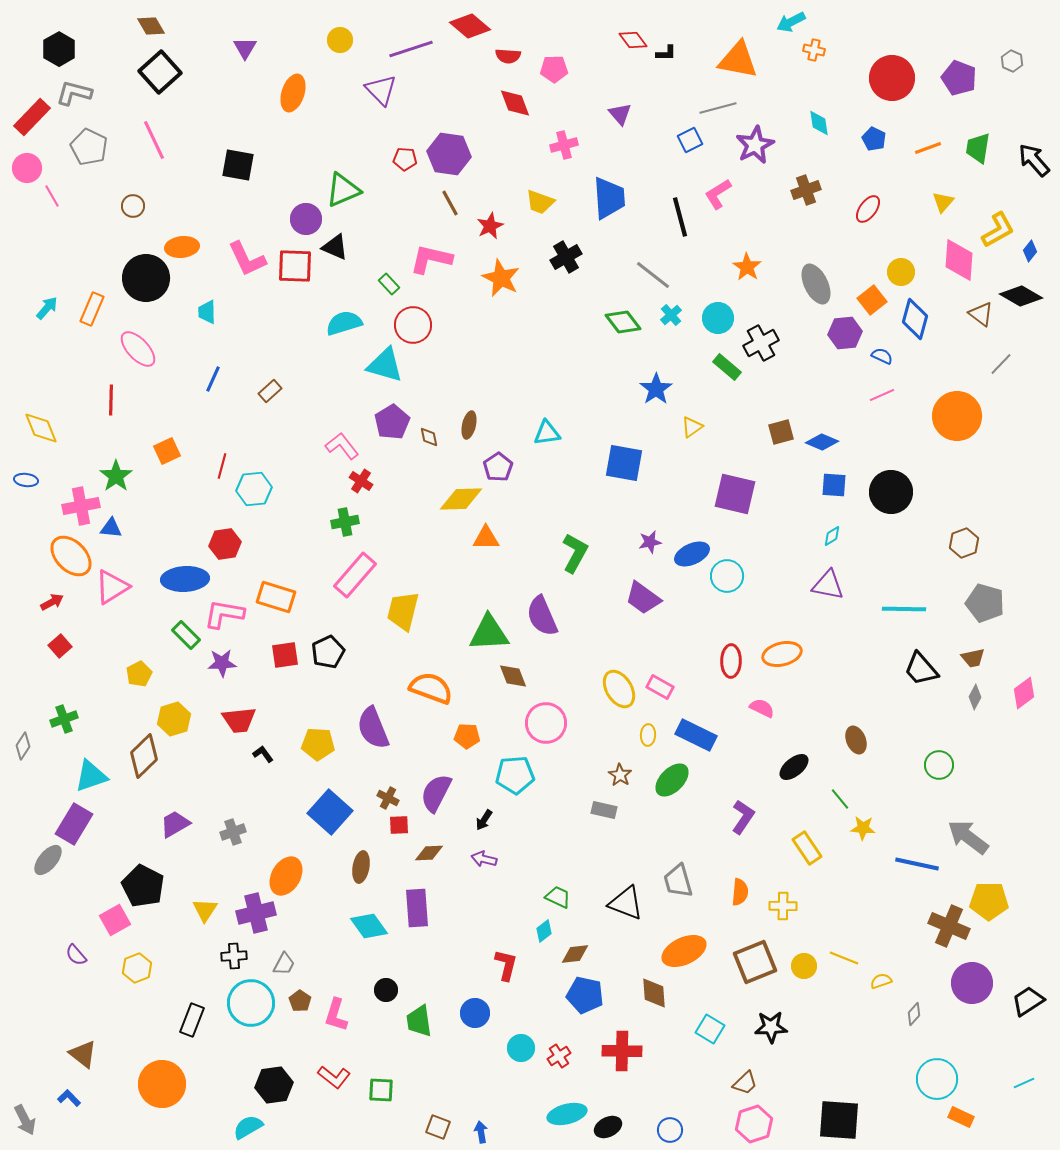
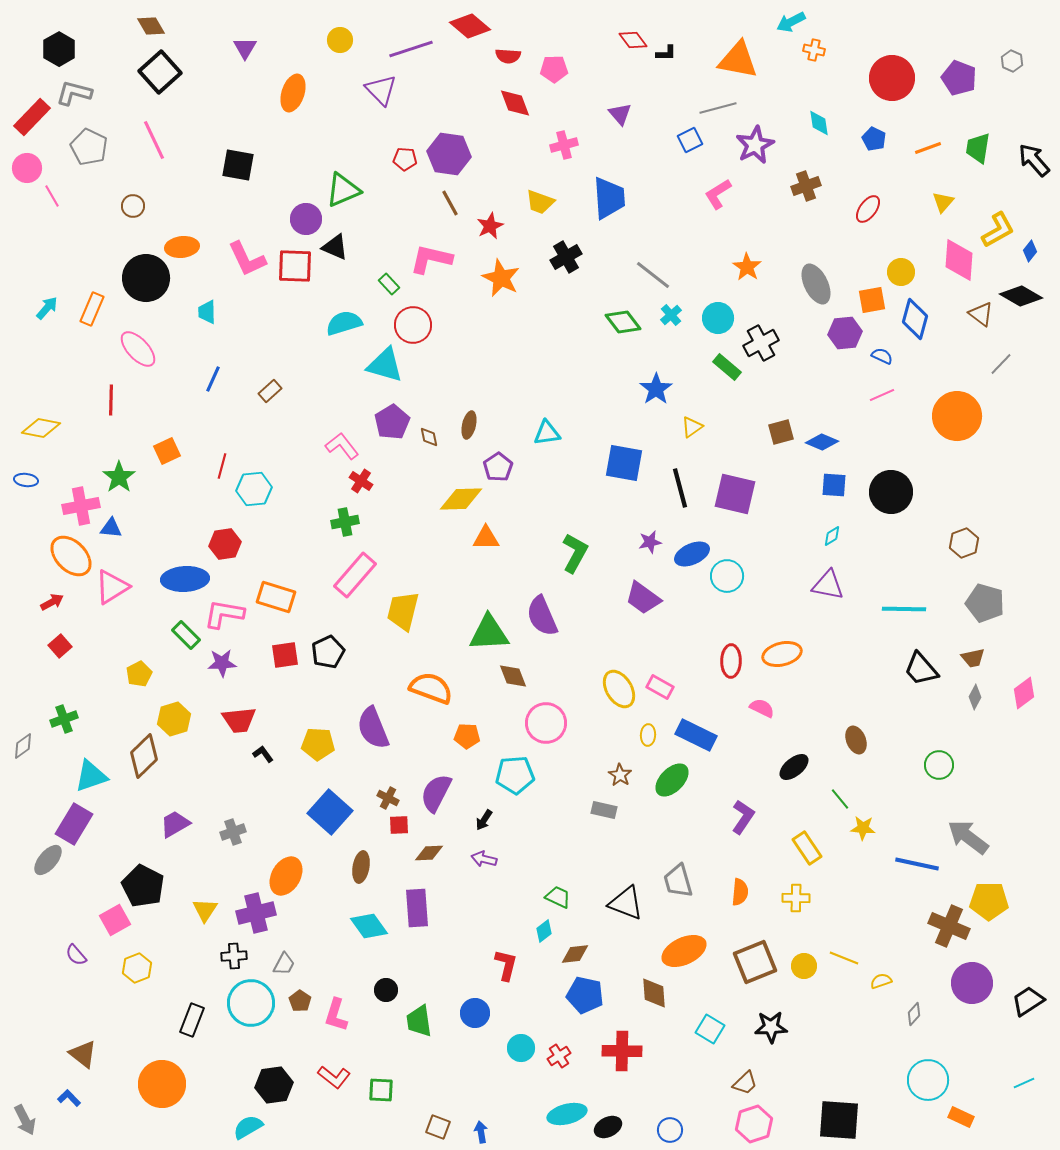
brown cross at (806, 190): moved 4 px up
black line at (680, 217): moved 271 px down
orange square at (872, 300): rotated 28 degrees clockwise
yellow diamond at (41, 428): rotated 57 degrees counterclockwise
green star at (116, 476): moved 3 px right, 1 px down
gray diamond at (23, 746): rotated 20 degrees clockwise
yellow cross at (783, 906): moved 13 px right, 8 px up
cyan circle at (937, 1079): moved 9 px left, 1 px down
